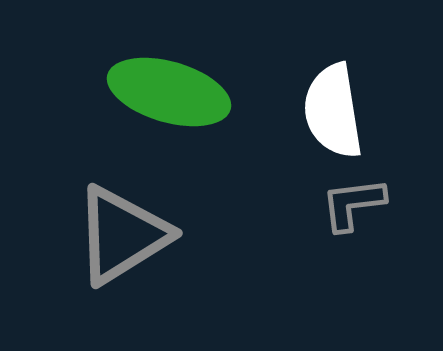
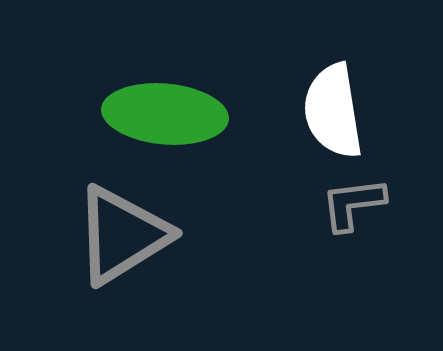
green ellipse: moved 4 px left, 22 px down; rotated 11 degrees counterclockwise
